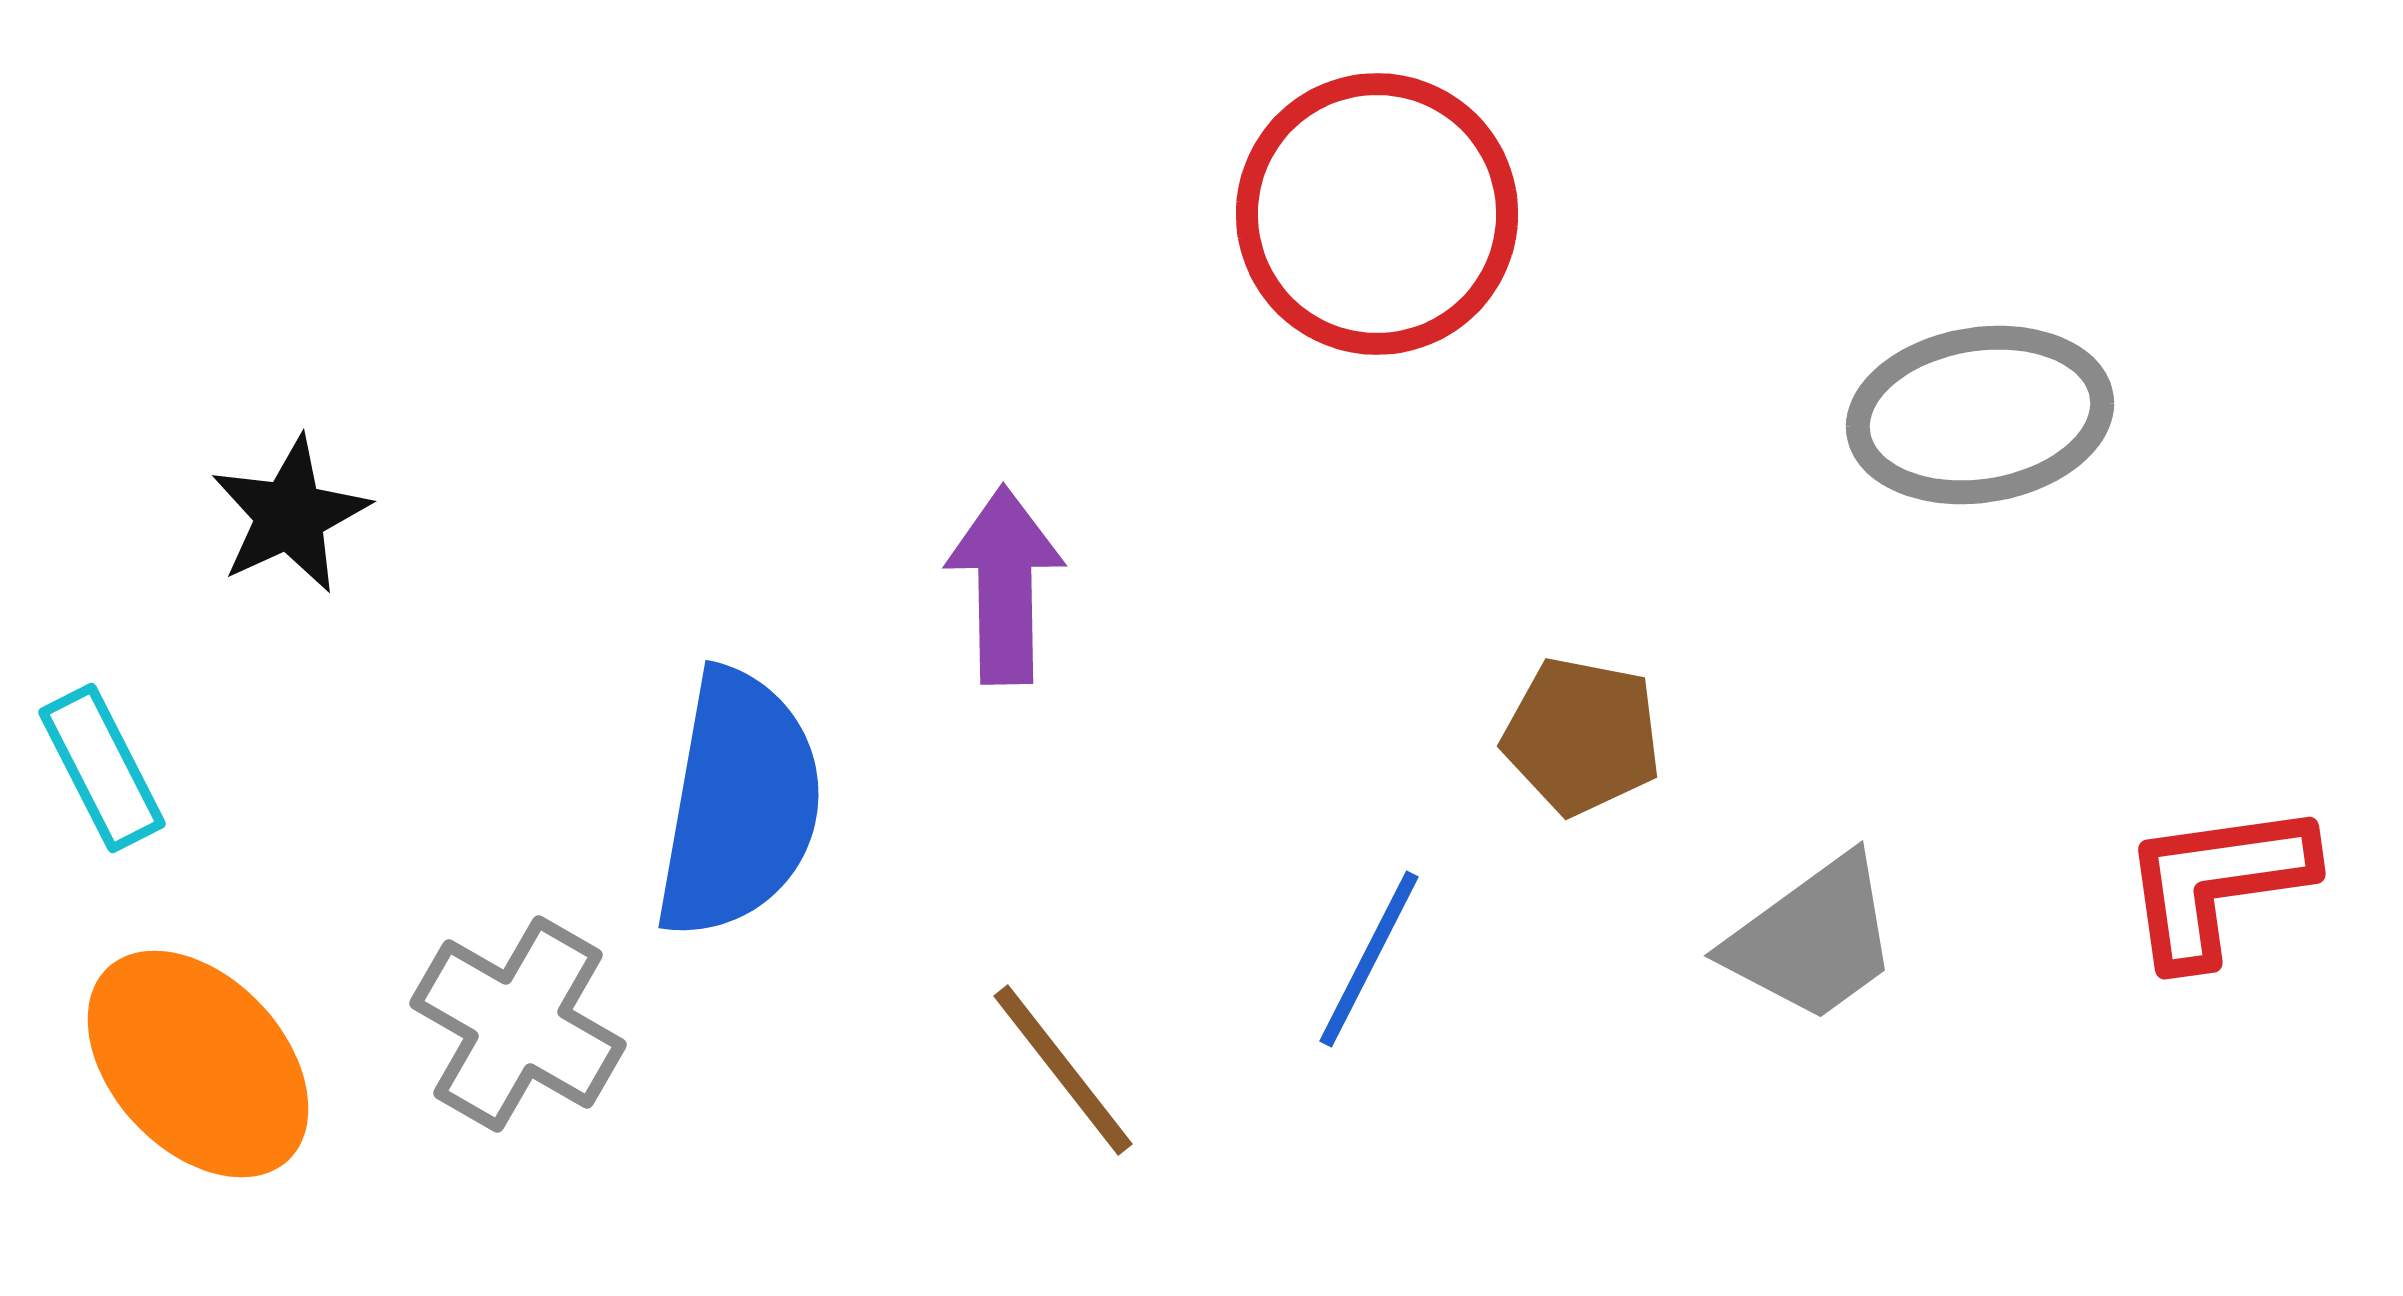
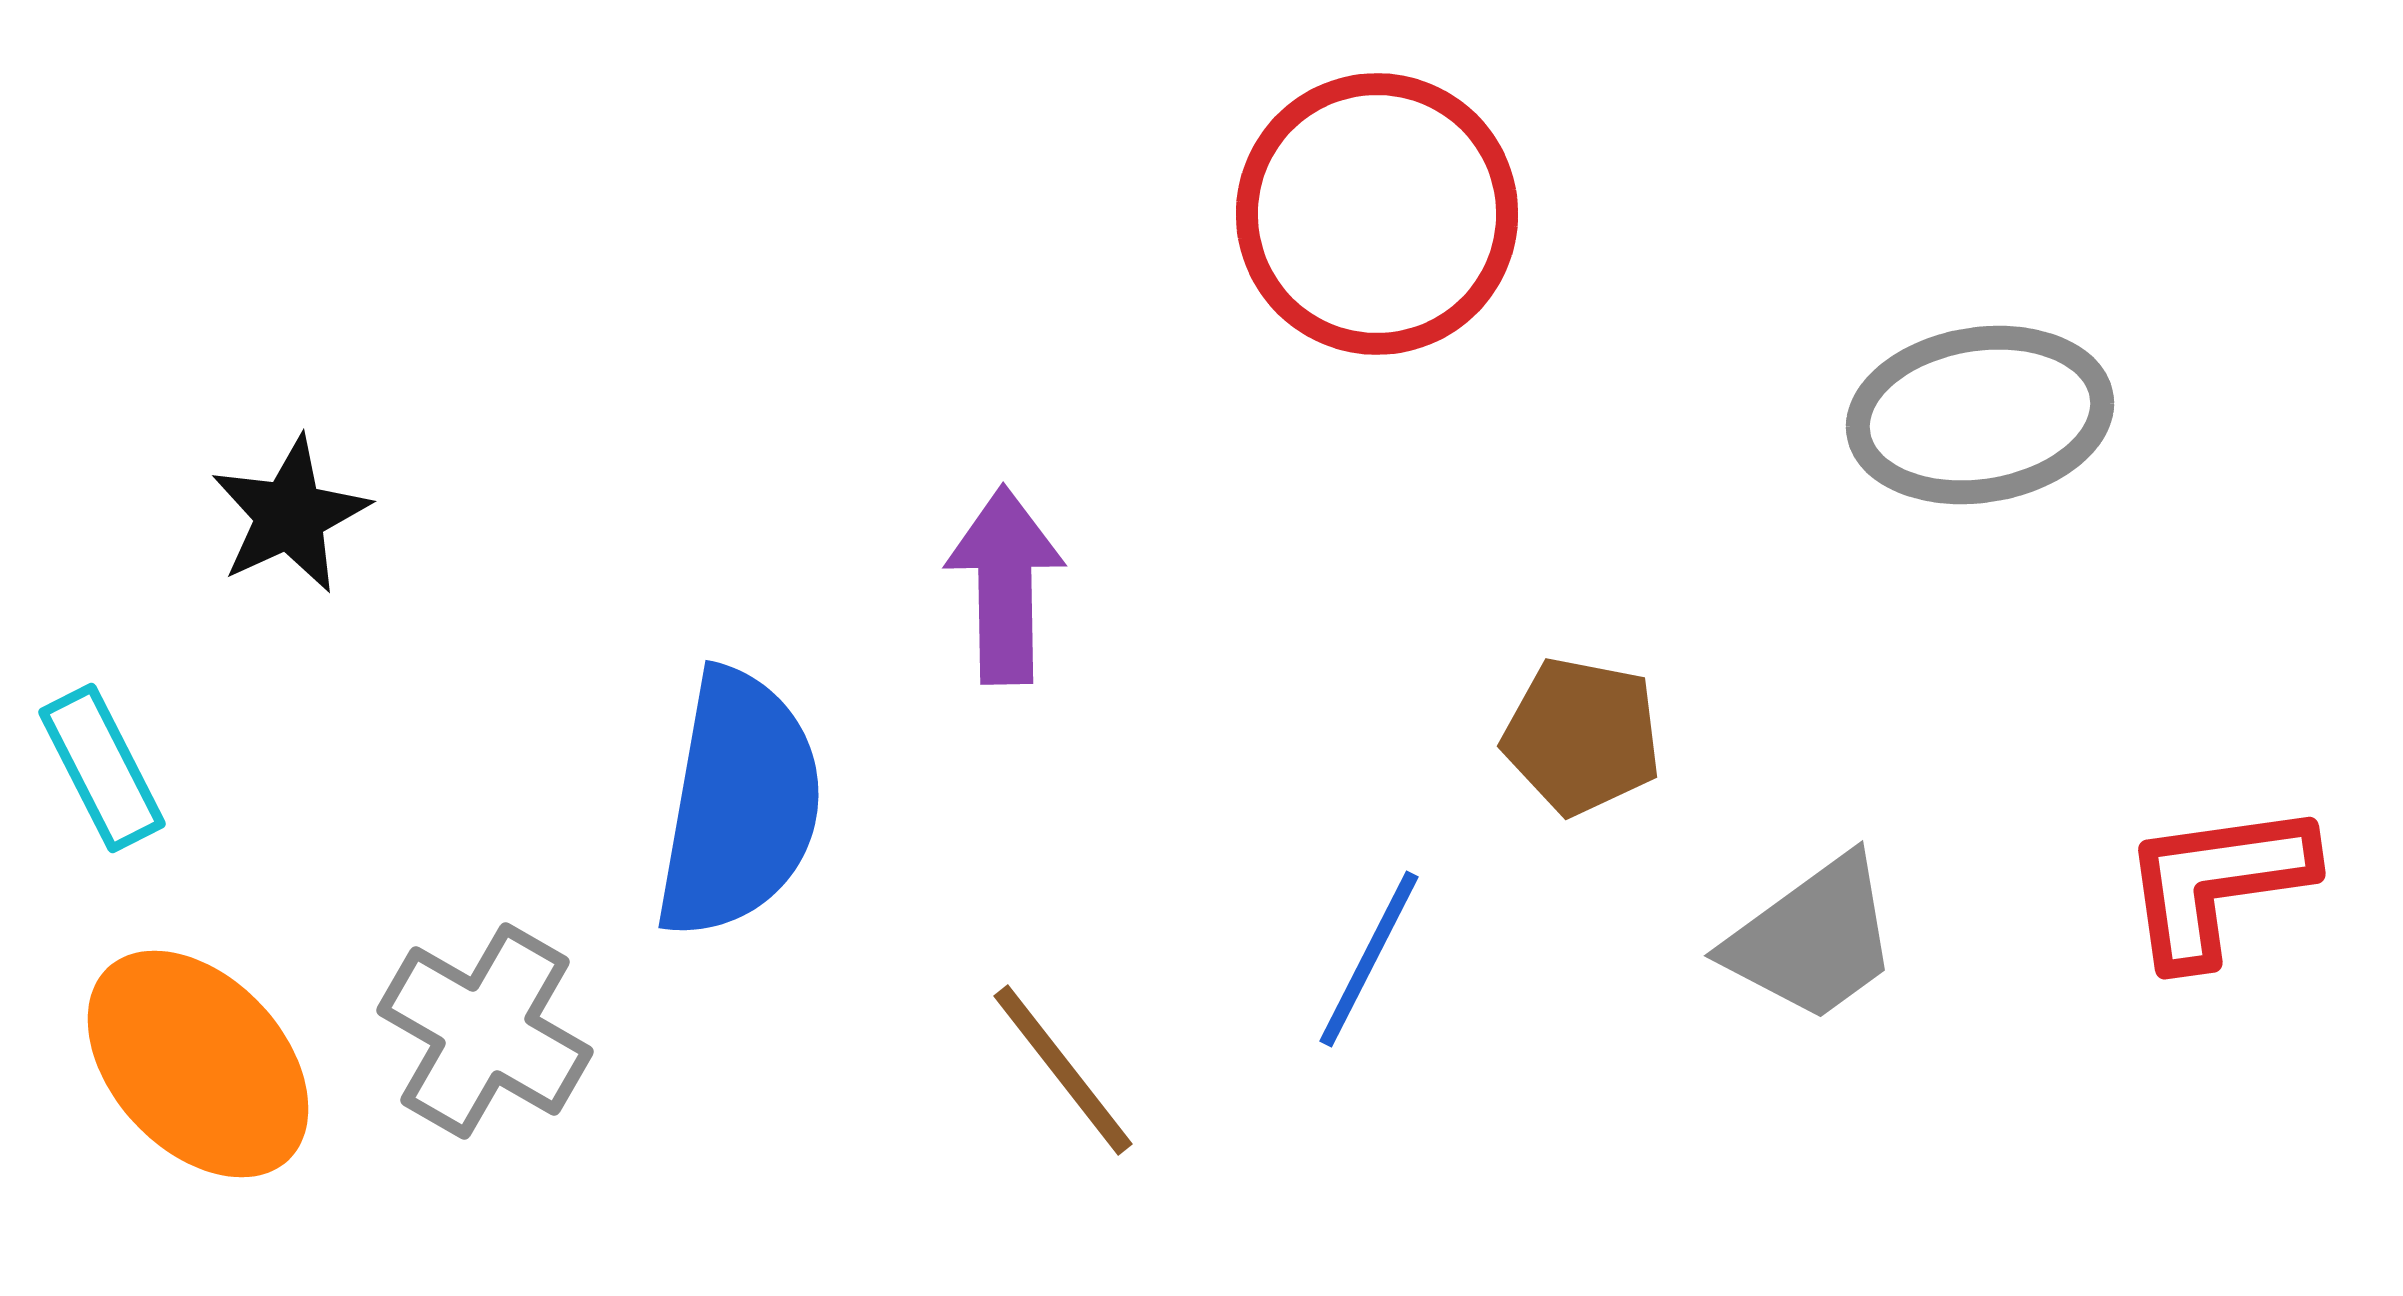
gray cross: moved 33 px left, 7 px down
